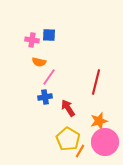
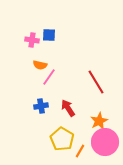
orange semicircle: moved 1 px right, 3 px down
red line: rotated 45 degrees counterclockwise
blue cross: moved 4 px left, 9 px down
orange star: rotated 12 degrees counterclockwise
yellow pentagon: moved 6 px left
